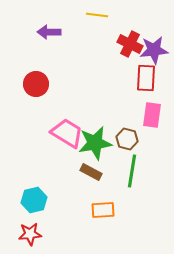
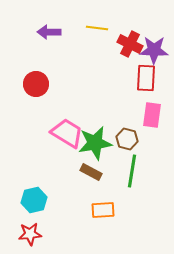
yellow line: moved 13 px down
purple star: rotated 8 degrees clockwise
